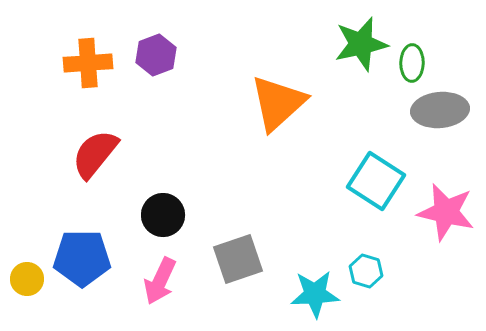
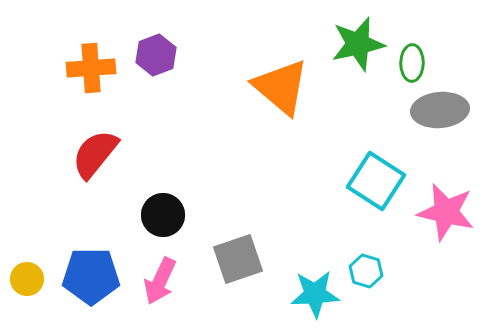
green star: moved 3 px left
orange cross: moved 3 px right, 5 px down
orange triangle: moved 3 px right, 16 px up; rotated 38 degrees counterclockwise
blue pentagon: moved 9 px right, 18 px down
